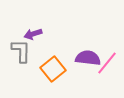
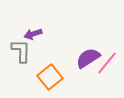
purple semicircle: rotated 40 degrees counterclockwise
orange square: moved 3 px left, 8 px down
